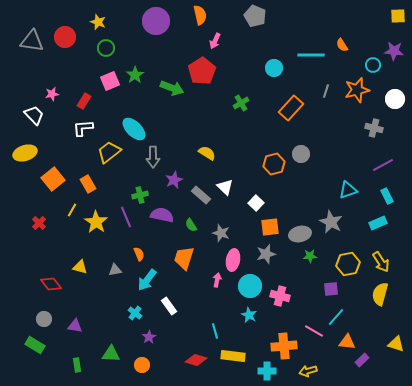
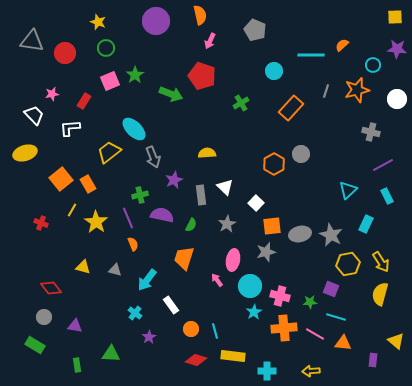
gray pentagon at (255, 16): moved 14 px down
yellow square at (398, 16): moved 3 px left, 1 px down
red circle at (65, 37): moved 16 px down
pink arrow at (215, 41): moved 5 px left
orange semicircle at (342, 45): rotated 80 degrees clockwise
purple star at (394, 51): moved 3 px right, 2 px up
cyan circle at (274, 68): moved 3 px down
red pentagon at (202, 71): moved 5 px down; rotated 20 degrees counterclockwise
green arrow at (172, 88): moved 1 px left, 6 px down
white circle at (395, 99): moved 2 px right
white L-shape at (83, 128): moved 13 px left
gray cross at (374, 128): moved 3 px left, 4 px down
yellow semicircle at (207, 153): rotated 36 degrees counterclockwise
gray arrow at (153, 157): rotated 20 degrees counterclockwise
orange hexagon at (274, 164): rotated 15 degrees counterclockwise
orange square at (53, 179): moved 8 px right
cyan triangle at (348, 190): rotated 24 degrees counterclockwise
gray rectangle at (201, 195): rotated 42 degrees clockwise
purple line at (126, 217): moved 2 px right, 1 px down
gray star at (331, 222): moved 13 px down
red cross at (39, 223): moved 2 px right; rotated 24 degrees counterclockwise
cyan rectangle at (378, 223): moved 12 px left, 1 px down; rotated 42 degrees counterclockwise
green semicircle at (191, 225): rotated 120 degrees counterclockwise
orange square at (270, 227): moved 2 px right, 1 px up
gray star at (221, 233): moved 6 px right, 9 px up; rotated 24 degrees clockwise
orange semicircle at (139, 254): moved 6 px left, 10 px up
gray star at (266, 254): moved 2 px up
green star at (310, 256): moved 46 px down
yellow triangle at (80, 267): moved 3 px right
gray triangle at (115, 270): rotated 24 degrees clockwise
pink arrow at (217, 280): rotated 48 degrees counterclockwise
red diamond at (51, 284): moved 4 px down
purple square at (331, 289): rotated 28 degrees clockwise
white rectangle at (169, 306): moved 2 px right, 1 px up
cyan star at (249, 315): moved 5 px right, 3 px up; rotated 14 degrees clockwise
cyan line at (336, 317): rotated 66 degrees clockwise
gray circle at (44, 319): moved 2 px up
pink line at (314, 331): moved 1 px right, 3 px down
orange triangle at (347, 342): moved 4 px left, 1 px down
yellow triangle at (396, 344): moved 3 px up; rotated 24 degrees clockwise
orange cross at (284, 346): moved 18 px up
purple rectangle at (362, 360): moved 11 px right; rotated 40 degrees counterclockwise
orange circle at (142, 365): moved 49 px right, 36 px up
yellow arrow at (308, 371): moved 3 px right; rotated 12 degrees clockwise
